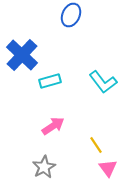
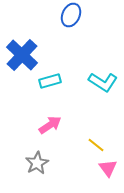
cyan L-shape: rotated 20 degrees counterclockwise
pink arrow: moved 3 px left, 1 px up
yellow line: rotated 18 degrees counterclockwise
gray star: moved 7 px left, 4 px up
